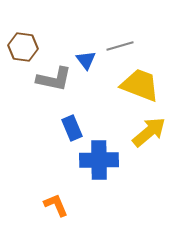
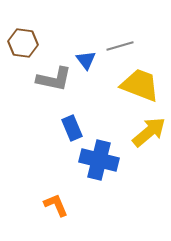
brown hexagon: moved 4 px up
blue cross: rotated 15 degrees clockwise
